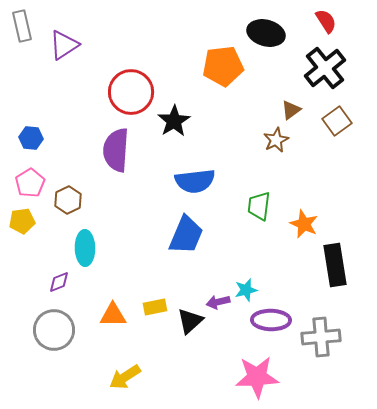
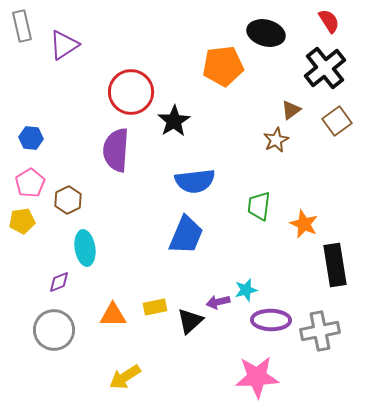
red semicircle: moved 3 px right
cyan ellipse: rotated 8 degrees counterclockwise
gray cross: moved 1 px left, 6 px up; rotated 6 degrees counterclockwise
